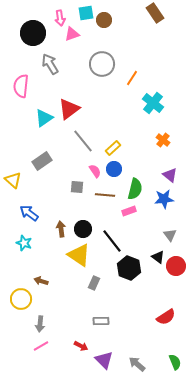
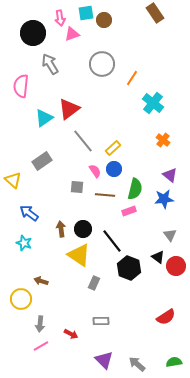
red arrow at (81, 346): moved 10 px left, 12 px up
green semicircle at (175, 362): moved 1 px left; rotated 77 degrees counterclockwise
